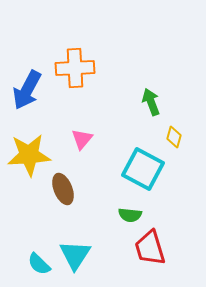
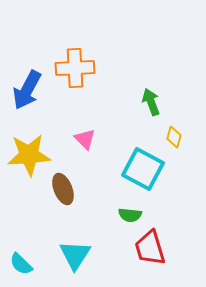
pink triangle: moved 3 px right; rotated 25 degrees counterclockwise
cyan semicircle: moved 18 px left
